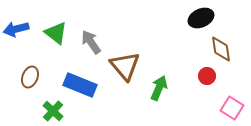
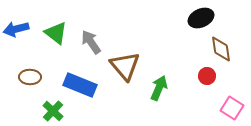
brown ellipse: rotated 70 degrees clockwise
